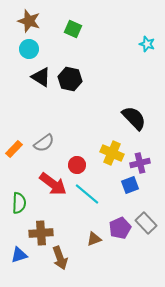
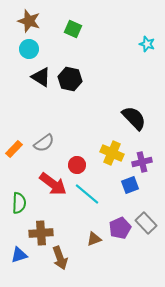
purple cross: moved 2 px right, 1 px up
